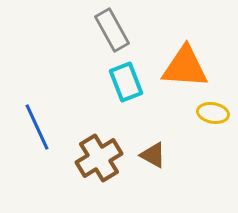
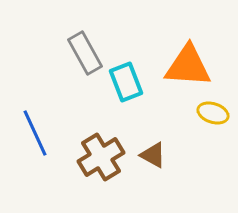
gray rectangle: moved 27 px left, 23 px down
orange triangle: moved 3 px right, 1 px up
yellow ellipse: rotated 8 degrees clockwise
blue line: moved 2 px left, 6 px down
brown cross: moved 2 px right, 1 px up
